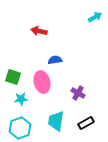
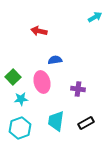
green square: rotated 28 degrees clockwise
purple cross: moved 4 px up; rotated 24 degrees counterclockwise
